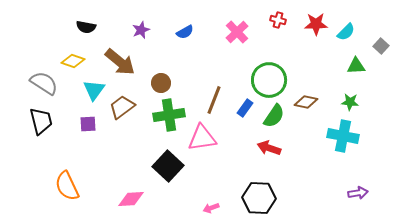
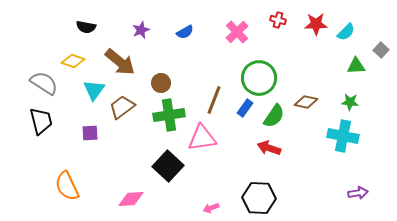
gray square: moved 4 px down
green circle: moved 10 px left, 2 px up
purple square: moved 2 px right, 9 px down
